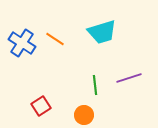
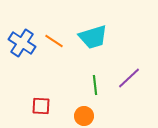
cyan trapezoid: moved 9 px left, 5 px down
orange line: moved 1 px left, 2 px down
purple line: rotated 25 degrees counterclockwise
red square: rotated 36 degrees clockwise
orange circle: moved 1 px down
